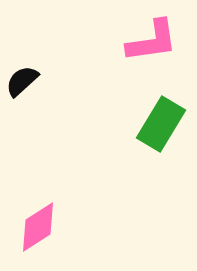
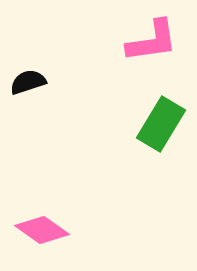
black semicircle: moved 6 px right, 1 px down; rotated 24 degrees clockwise
pink diamond: moved 4 px right, 3 px down; rotated 68 degrees clockwise
